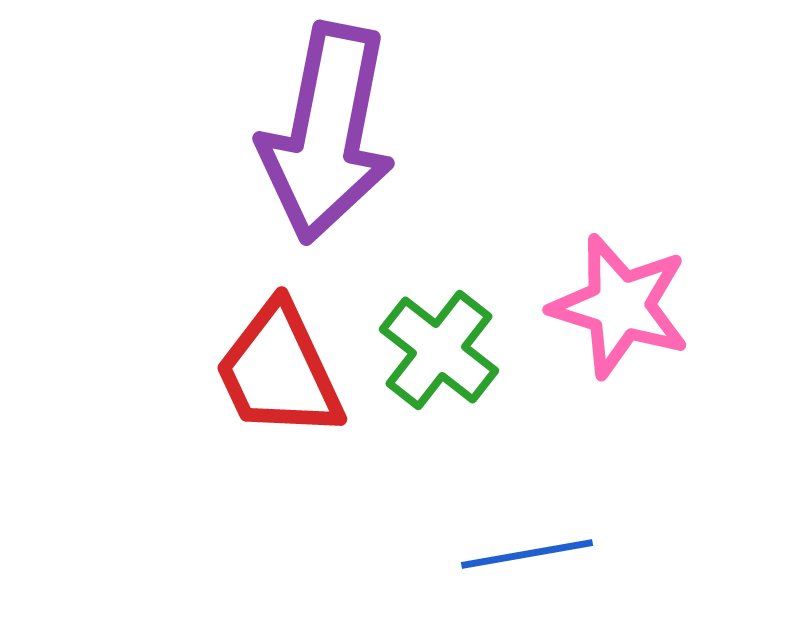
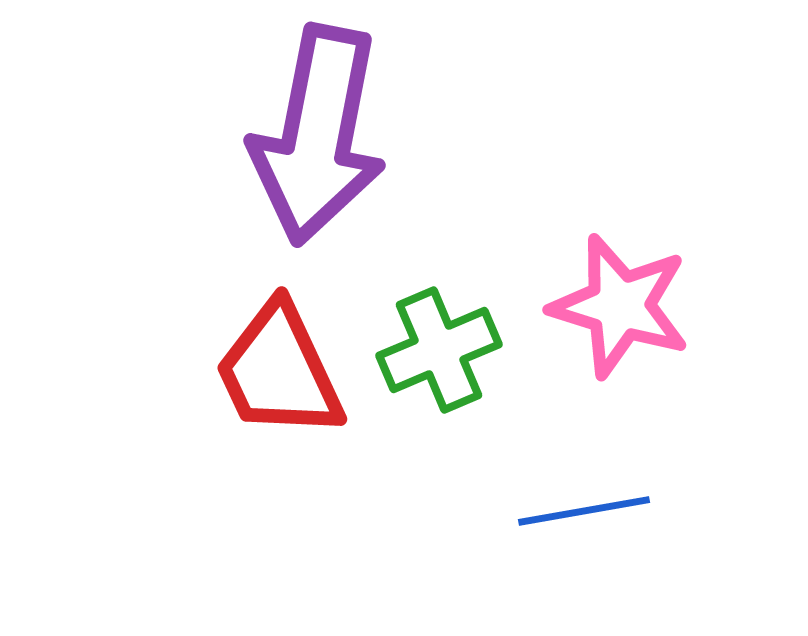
purple arrow: moved 9 px left, 2 px down
green cross: rotated 29 degrees clockwise
blue line: moved 57 px right, 43 px up
